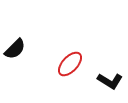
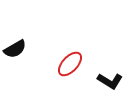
black semicircle: rotated 15 degrees clockwise
